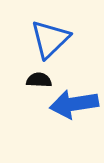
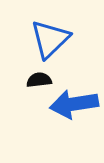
black semicircle: rotated 10 degrees counterclockwise
